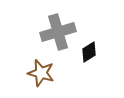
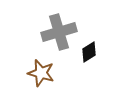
gray cross: moved 1 px right
